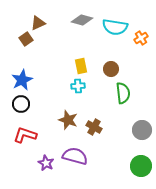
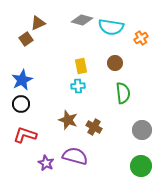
cyan semicircle: moved 4 px left
brown circle: moved 4 px right, 6 px up
